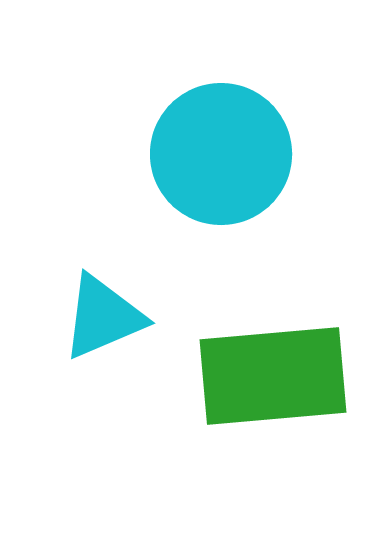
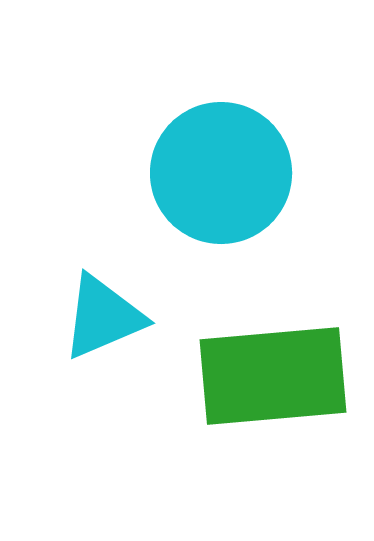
cyan circle: moved 19 px down
